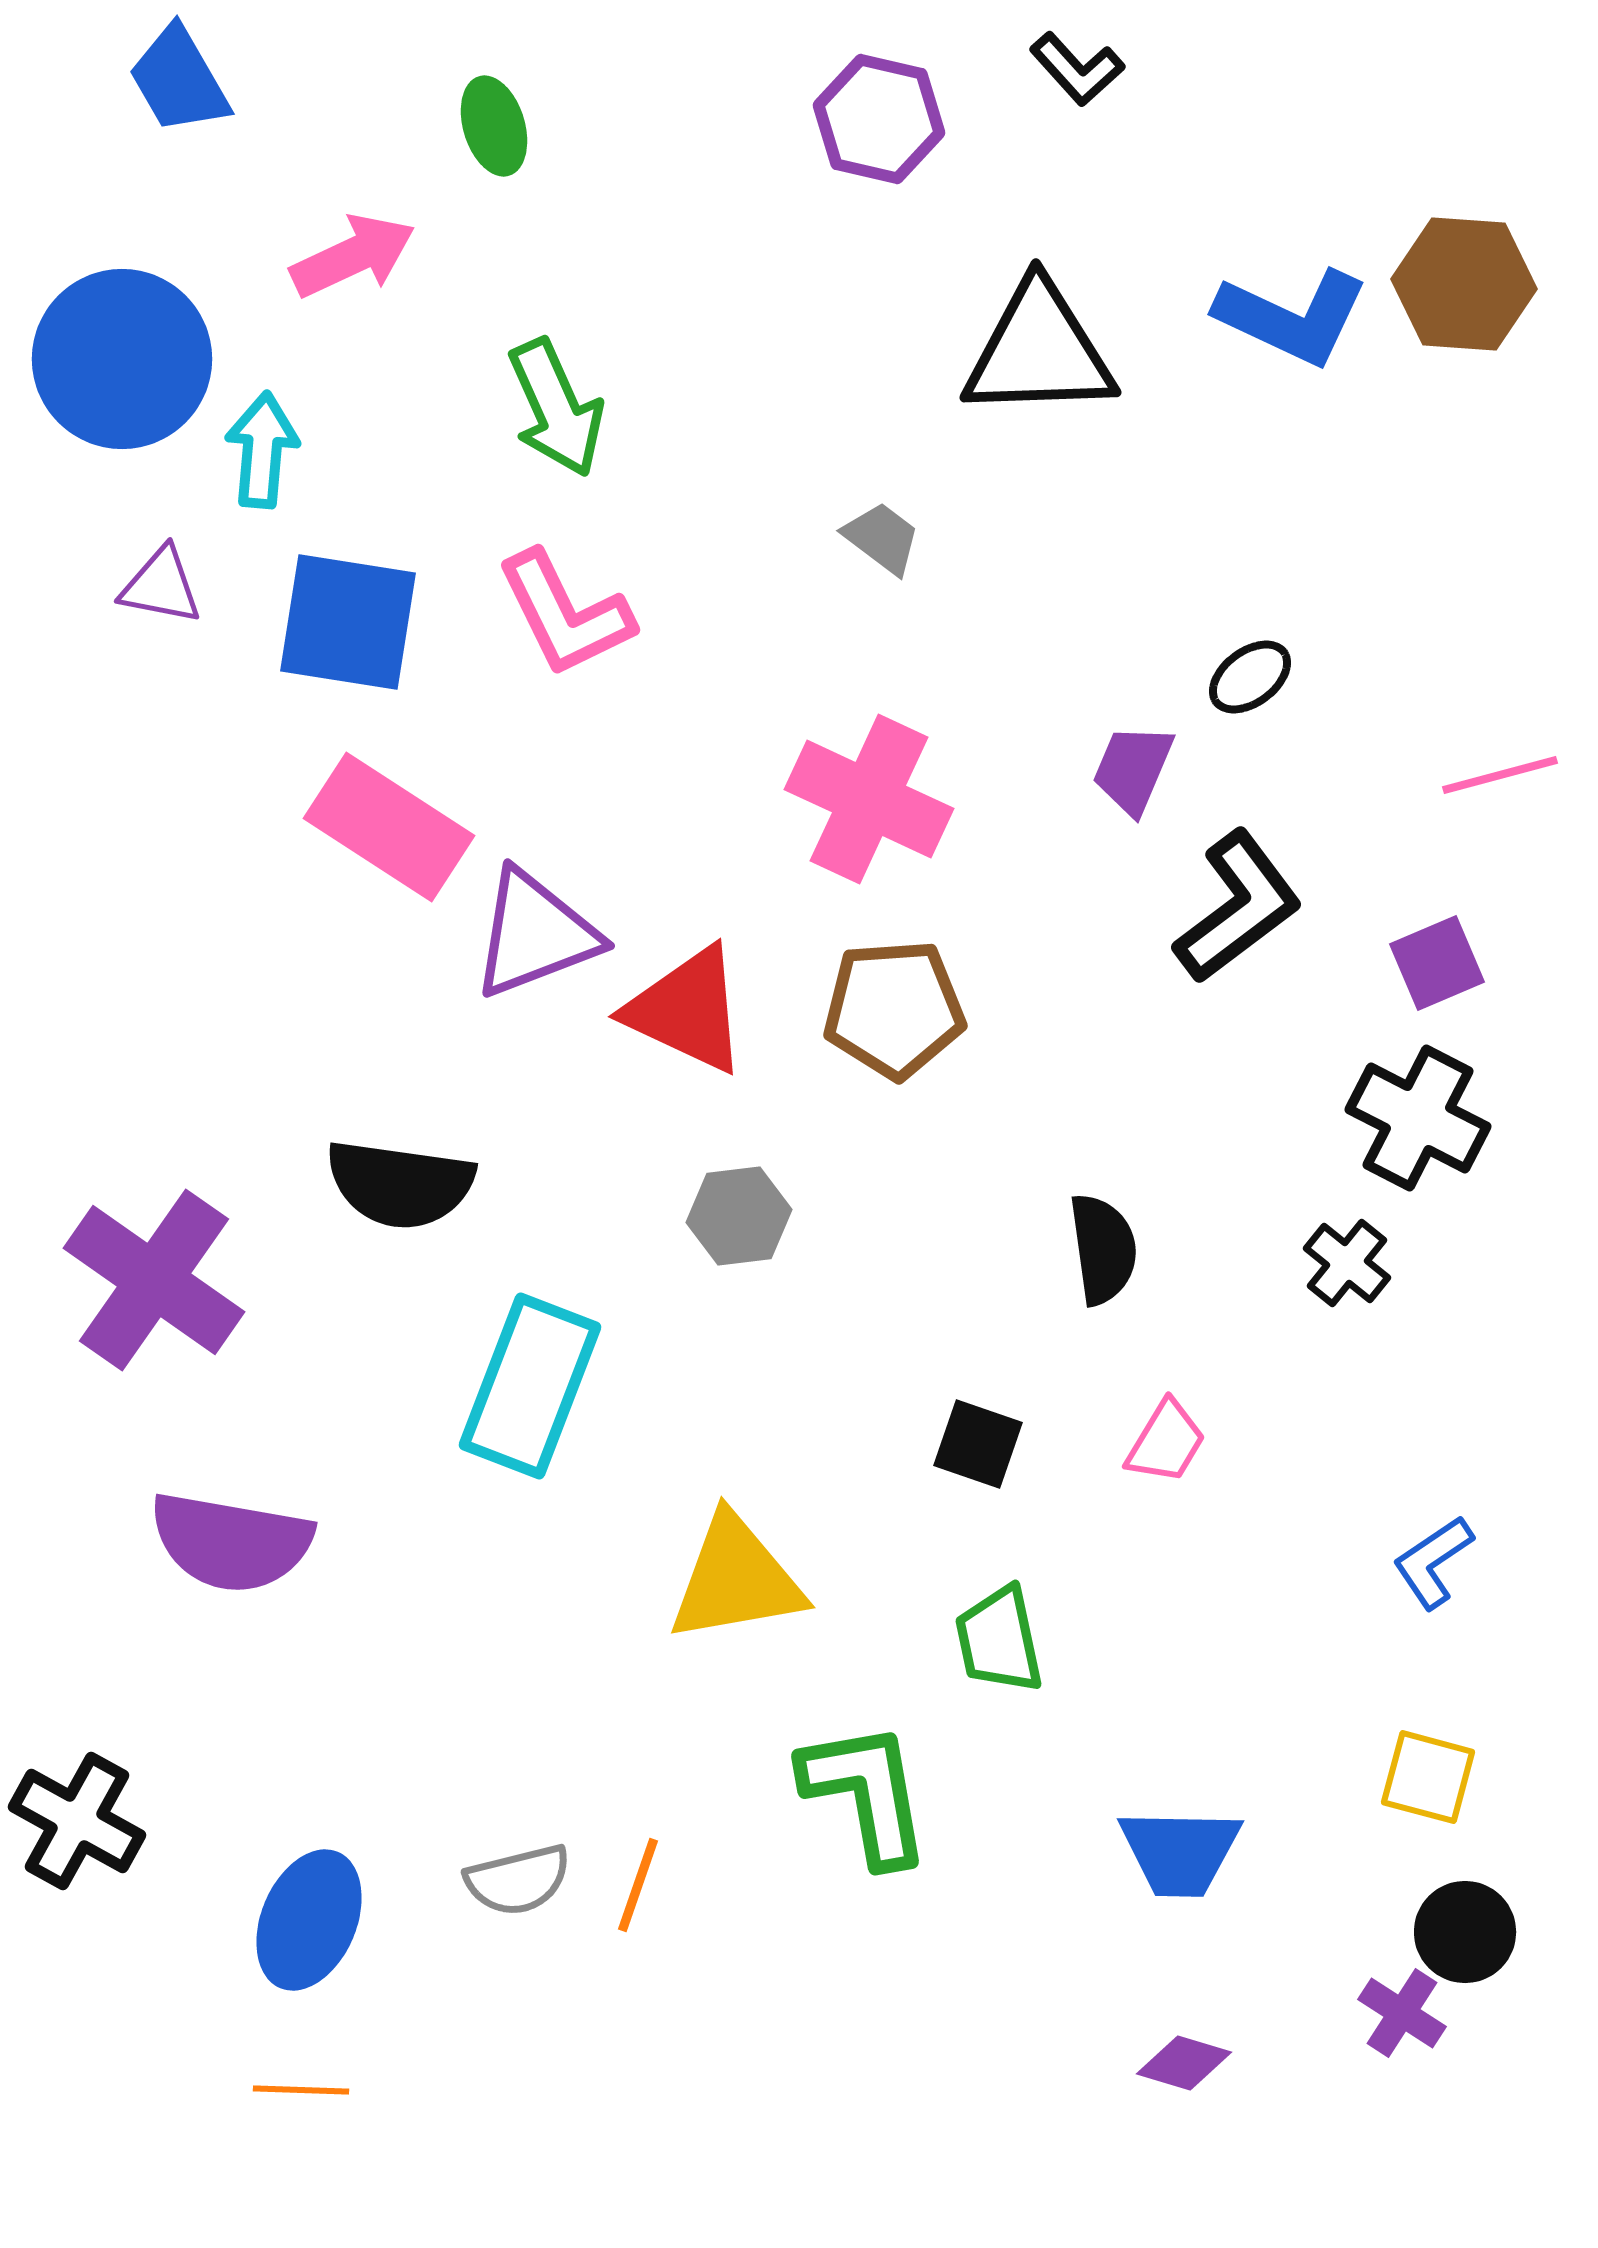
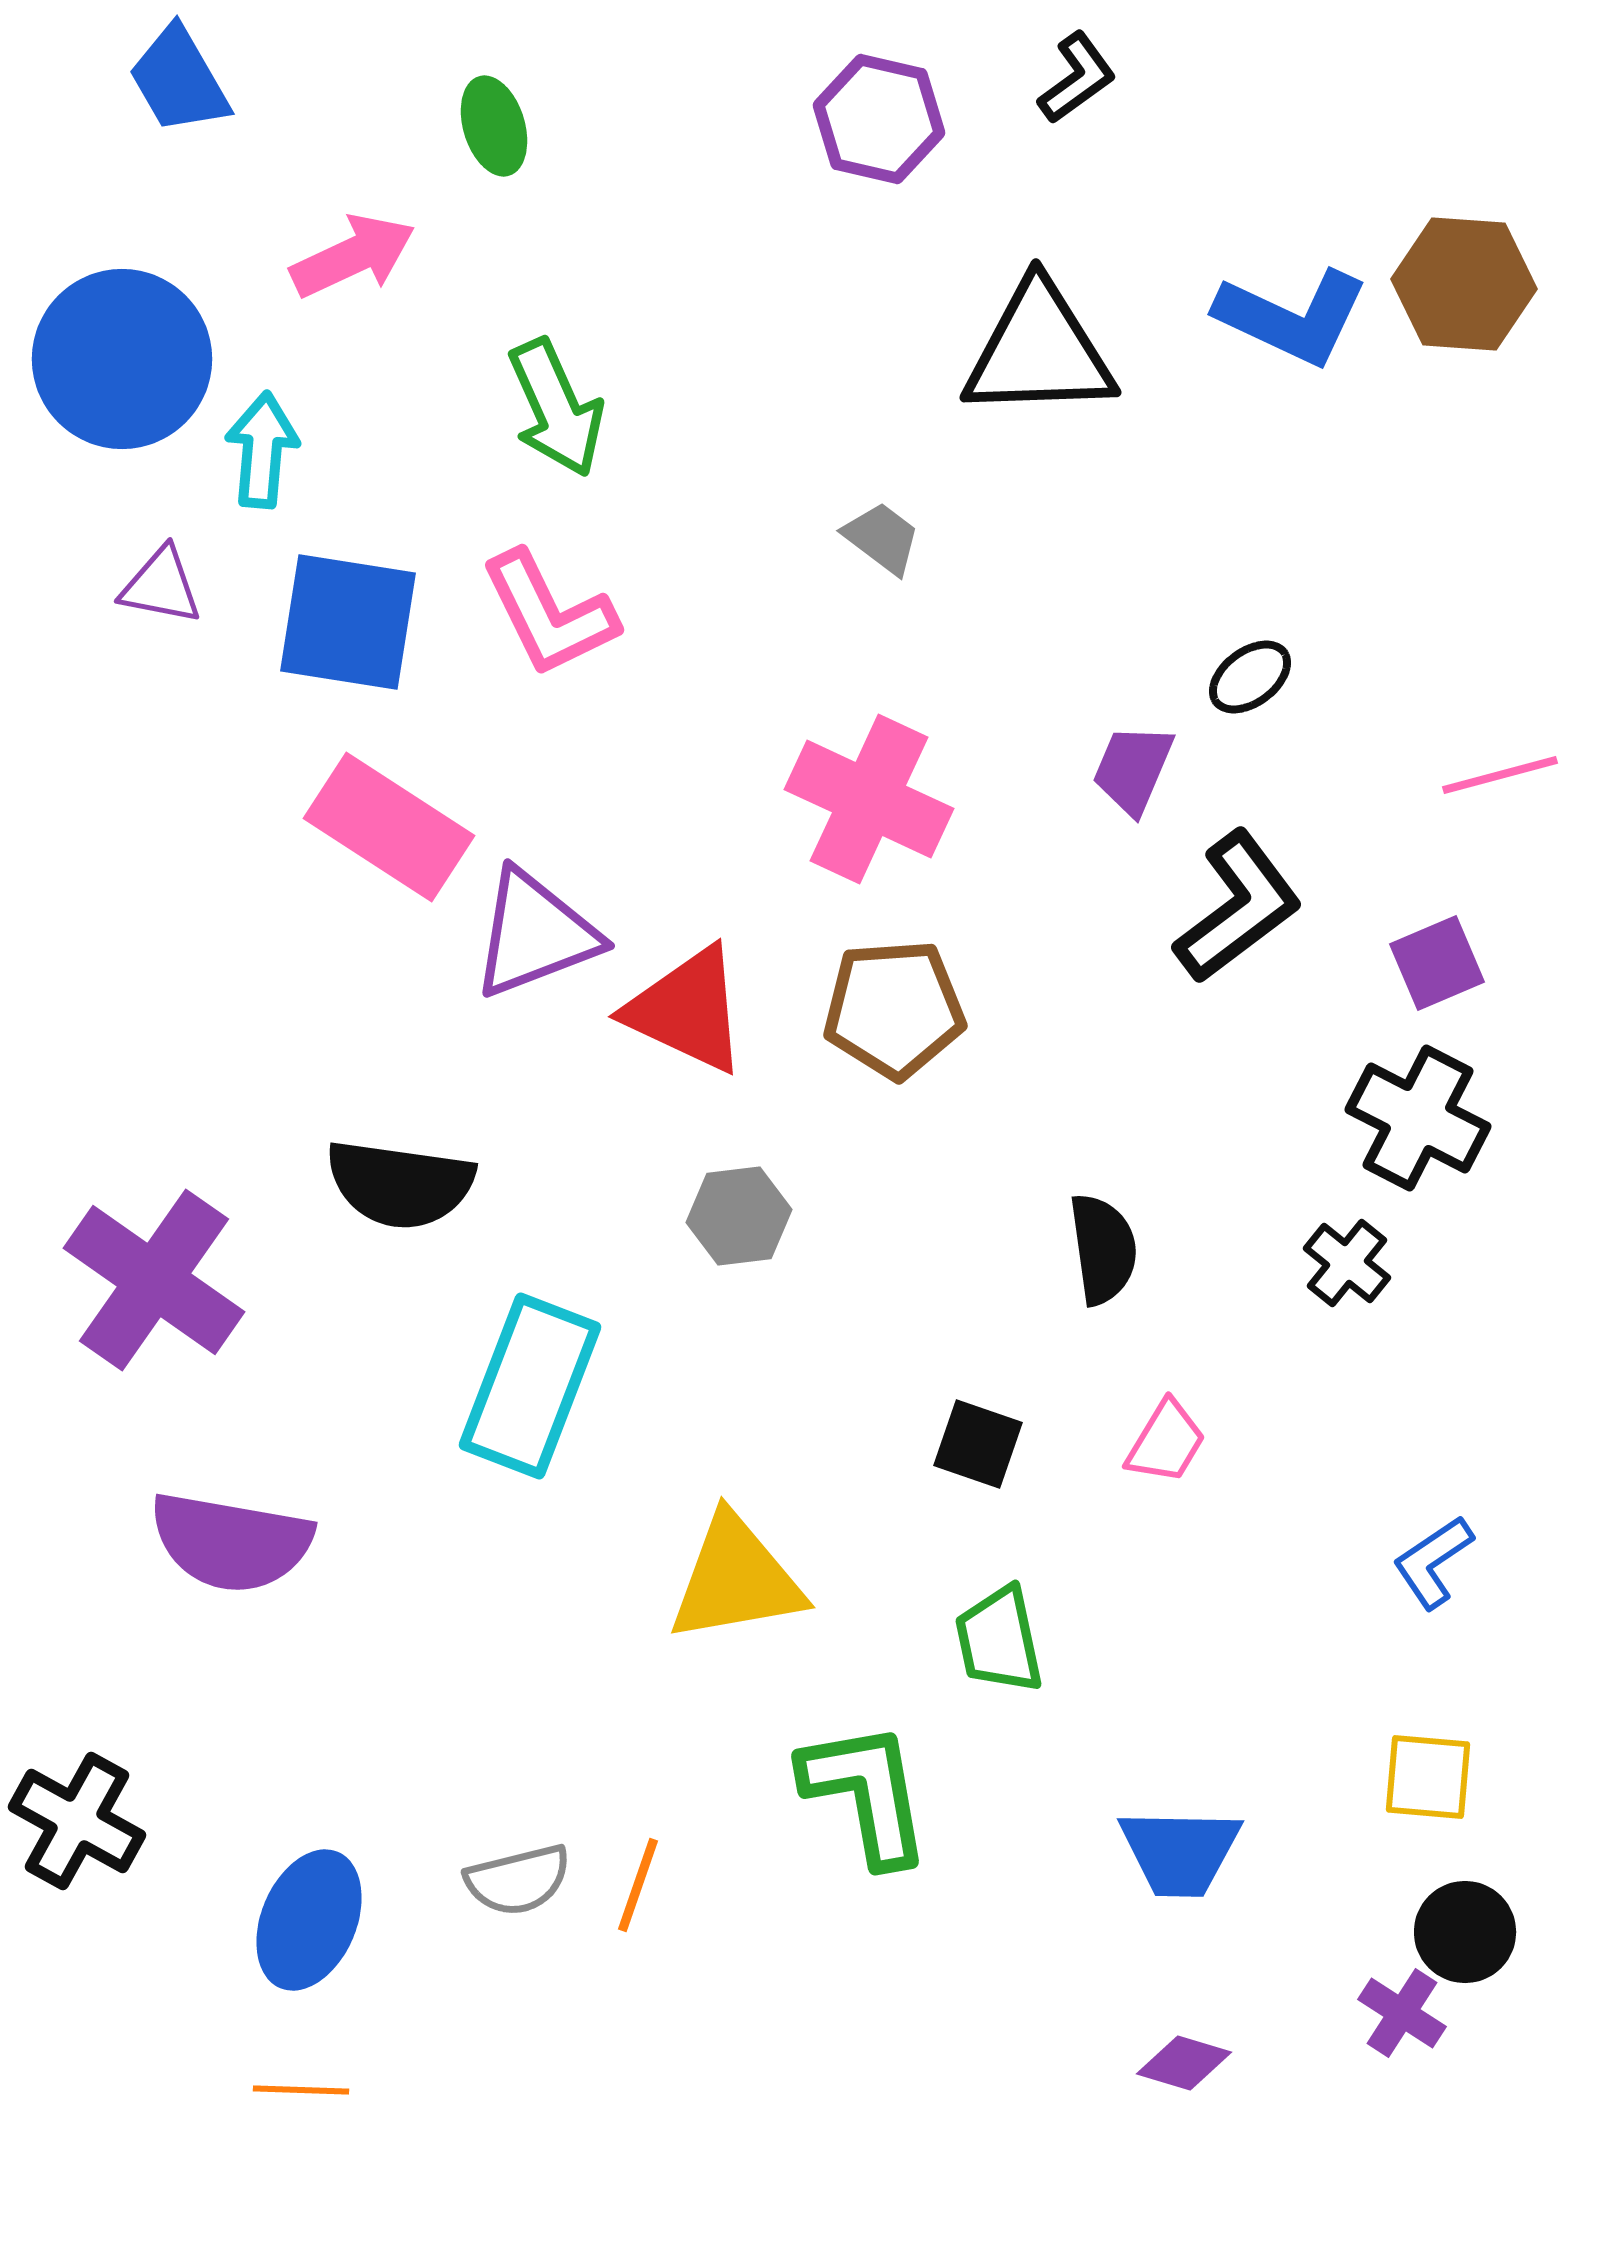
black L-shape at (1077, 69): moved 9 px down; rotated 84 degrees counterclockwise
pink L-shape at (565, 614): moved 16 px left
yellow square at (1428, 1777): rotated 10 degrees counterclockwise
